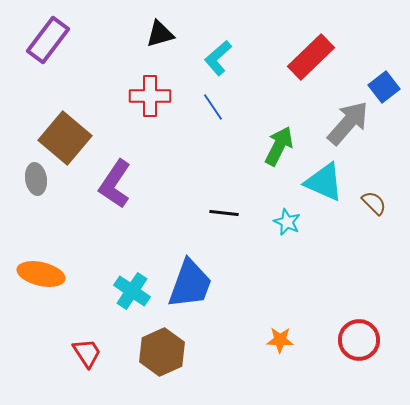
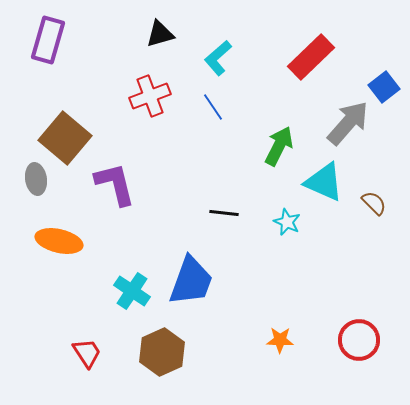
purple rectangle: rotated 21 degrees counterclockwise
red cross: rotated 21 degrees counterclockwise
purple L-shape: rotated 132 degrees clockwise
orange ellipse: moved 18 px right, 33 px up
blue trapezoid: moved 1 px right, 3 px up
